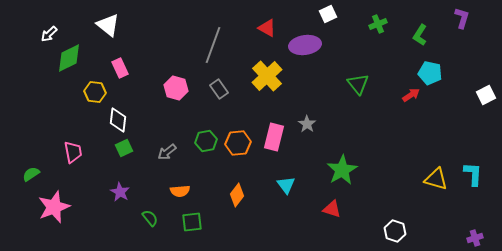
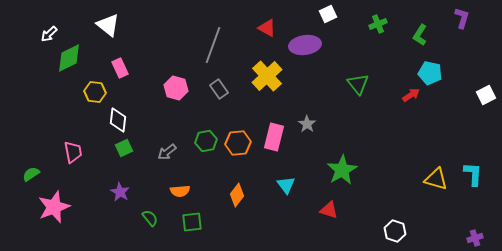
red triangle at (332, 209): moved 3 px left, 1 px down
